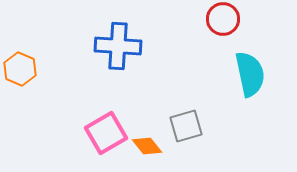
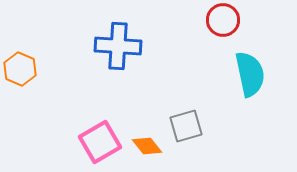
red circle: moved 1 px down
pink square: moved 6 px left, 9 px down
